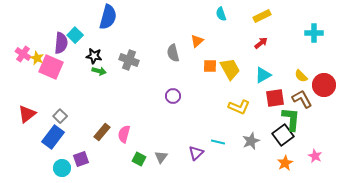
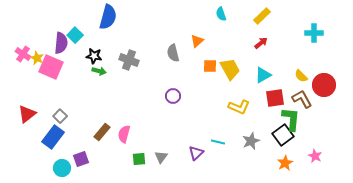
yellow rectangle: rotated 18 degrees counterclockwise
green square: rotated 32 degrees counterclockwise
